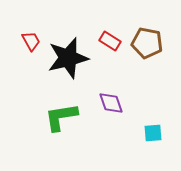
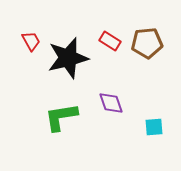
brown pentagon: rotated 16 degrees counterclockwise
cyan square: moved 1 px right, 6 px up
